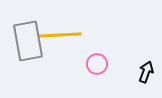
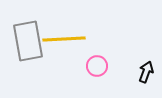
yellow line: moved 4 px right, 4 px down
pink circle: moved 2 px down
